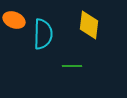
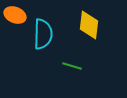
orange ellipse: moved 1 px right, 5 px up
green line: rotated 18 degrees clockwise
